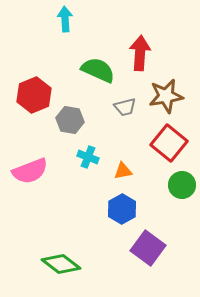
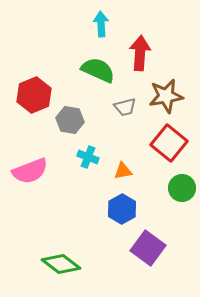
cyan arrow: moved 36 px right, 5 px down
green circle: moved 3 px down
